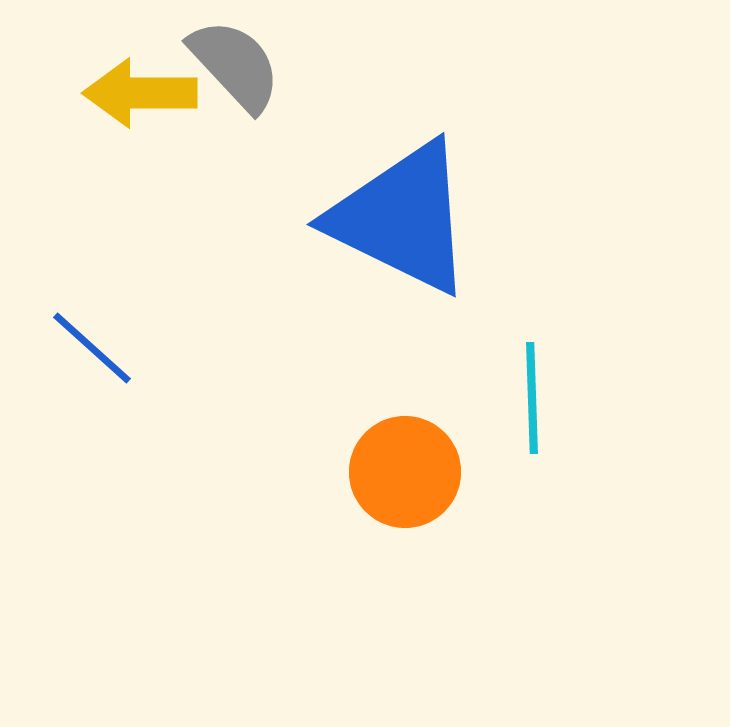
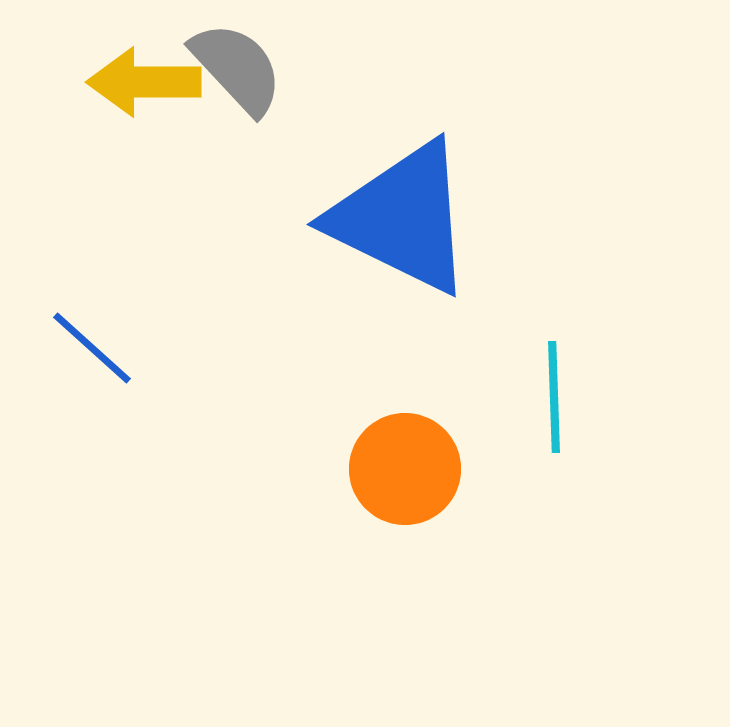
gray semicircle: moved 2 px right, 3 px down
yellow arrow: moved 4 px right, 11 px up
cyan line: moved 22 px right, 1 px up
orange circle: moved 3 px up
